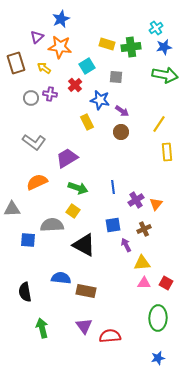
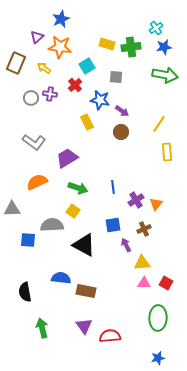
brown rectangle at (16, 63): rotated 40 degrees clockwise
